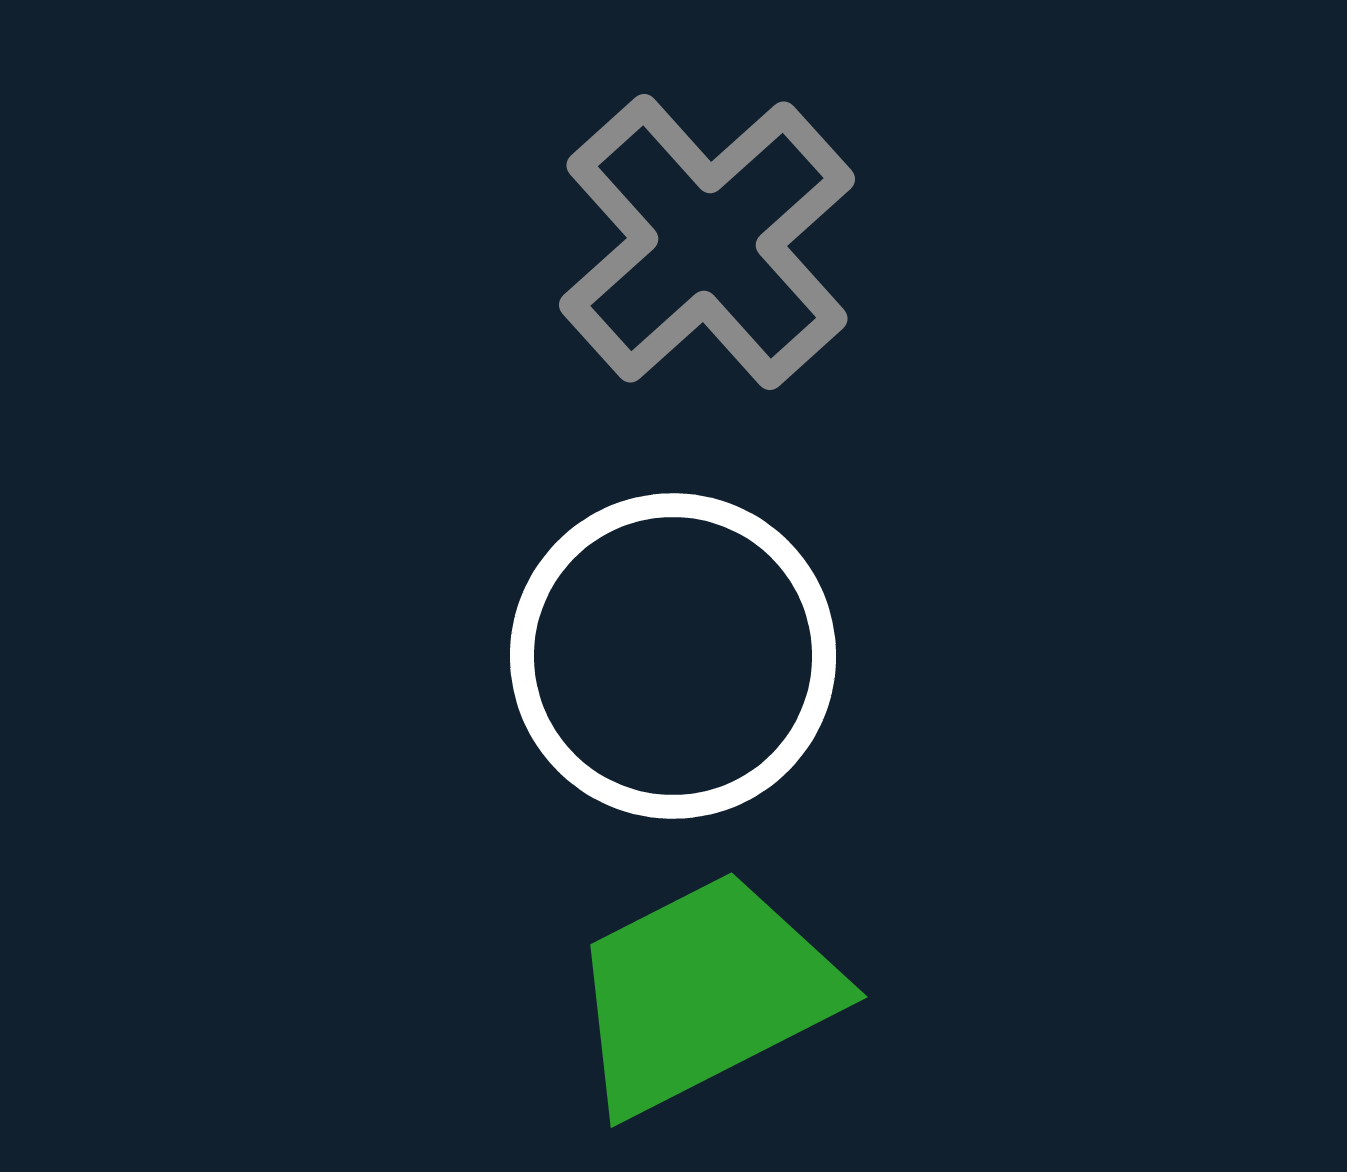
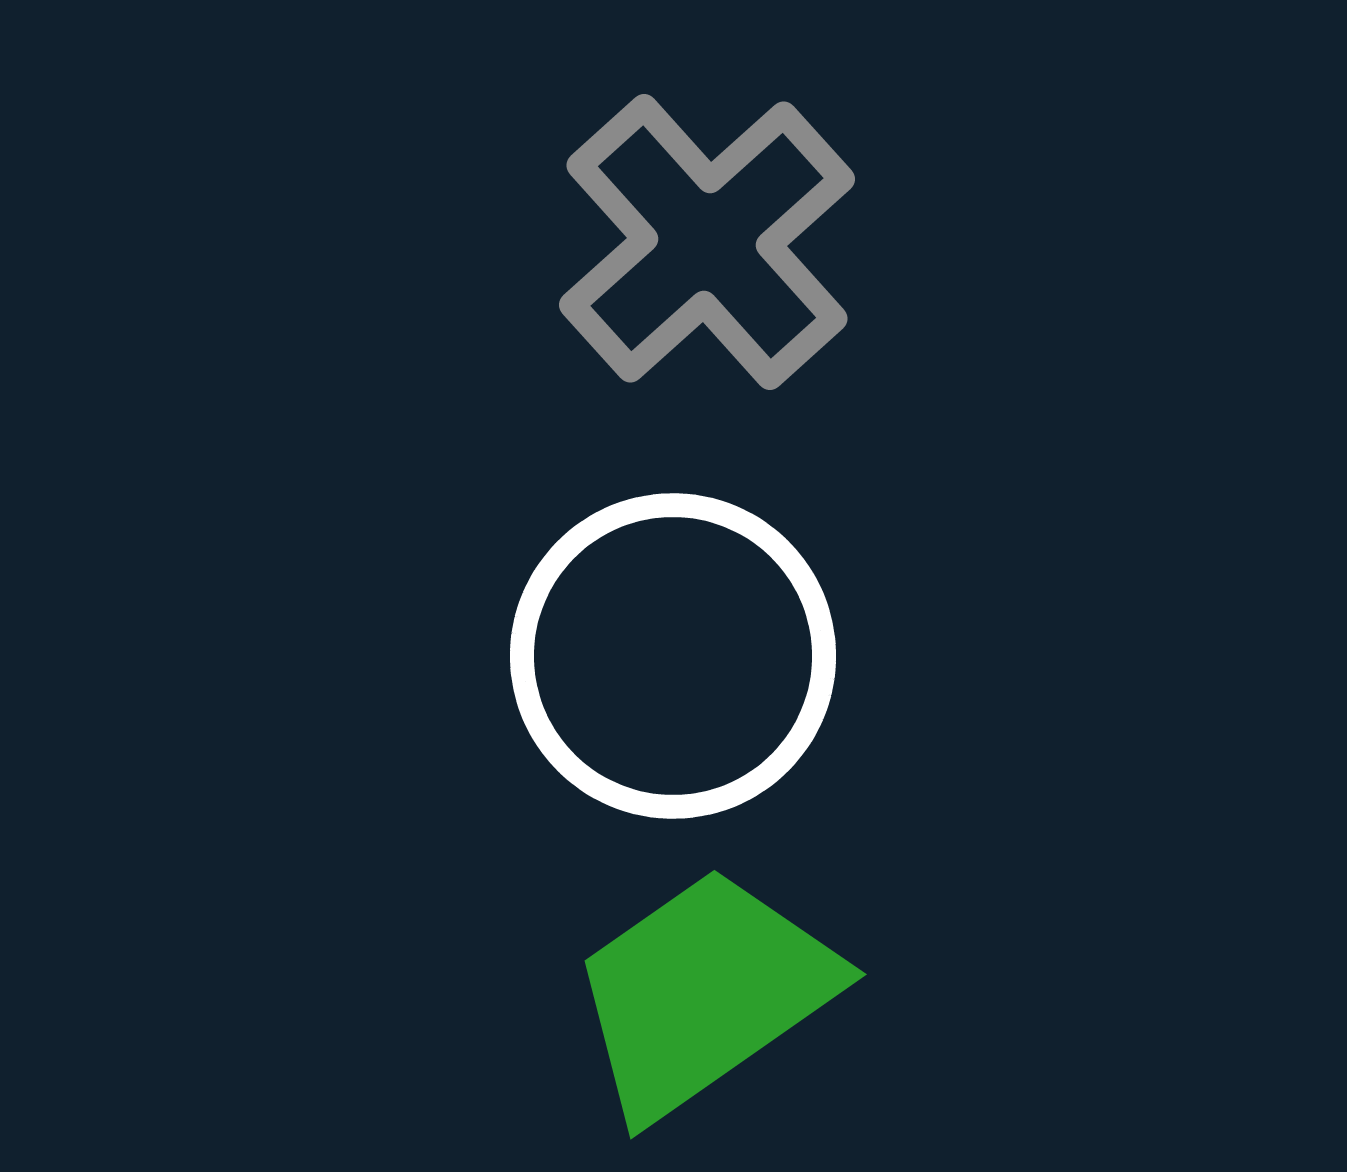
green trapezoid: rotated 8 degrees counterclockwise
